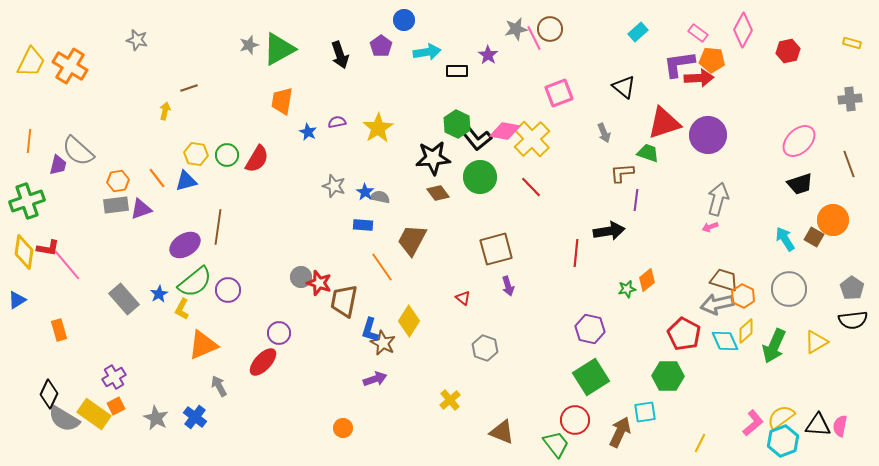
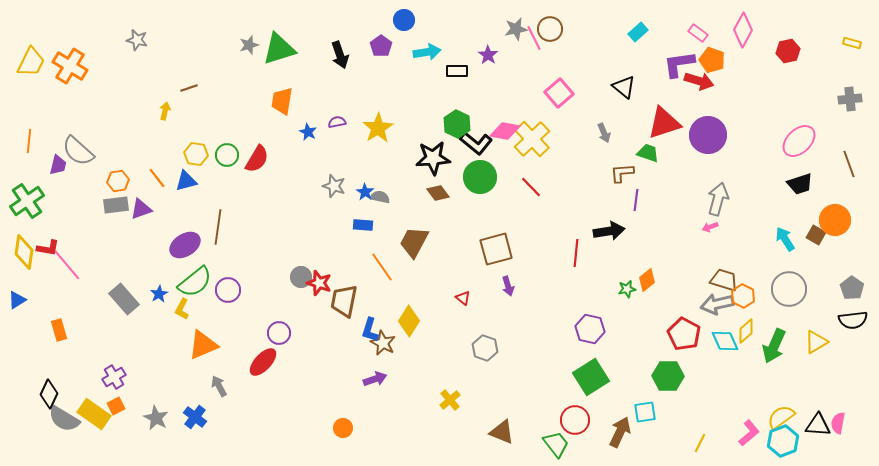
green triangle at (279, 49): rotated 12 degrees clockwise
orange pentagon at (712, 60): rotated 15 degrees clockwise
red arrow at (699, 78): moved 3 px down; rotated 20 degrees clockwise
pink square at (559, 93): rotated 20 degrees counterclockwise
black L-shape at (476, 138): moved 5 px down; rotated 12 degrees counterclockwise
green cross at (27, 201): rotated 16 degrees counterclockwise
orange circle at (833, 220): moved 2 px right
brown square at (814, 237): moved 2 px right, 2 px up
brown trapezoid at (412, 240): moved 2 px right, 2 px down
pink L-shape at (753, 423): moved 4 px left, 10 px down
pink semicircle at (840, 426): moved 2 px left, 3 px up
